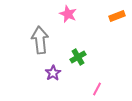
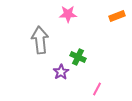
pink star: rotated 24 degrees counterclockwise
green cross: rotated 35 degrees counterclockwise
purple star: moved 8 px right, 1 px up
